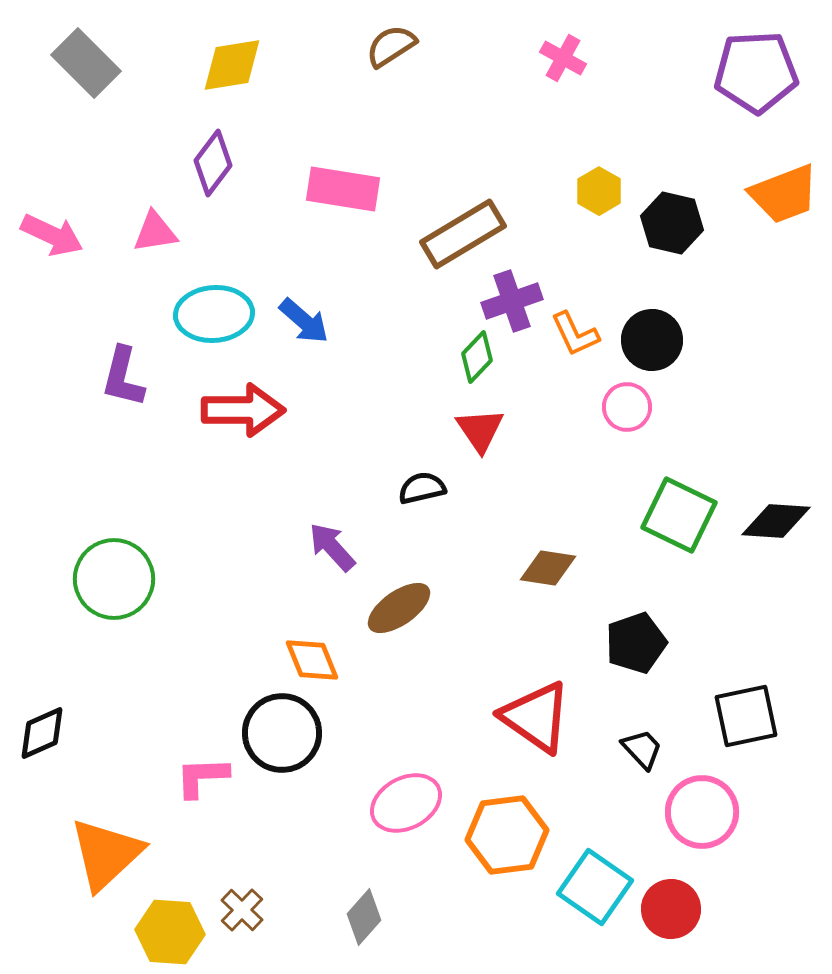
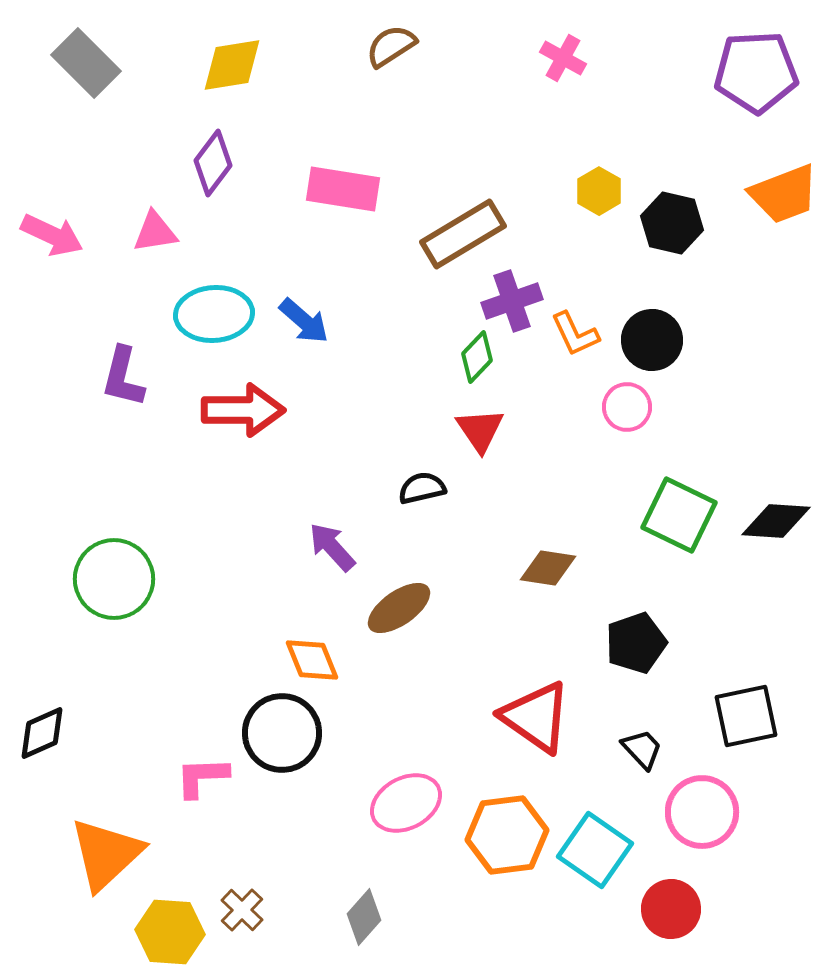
cyan square at (595, 887): moved 37 px up
